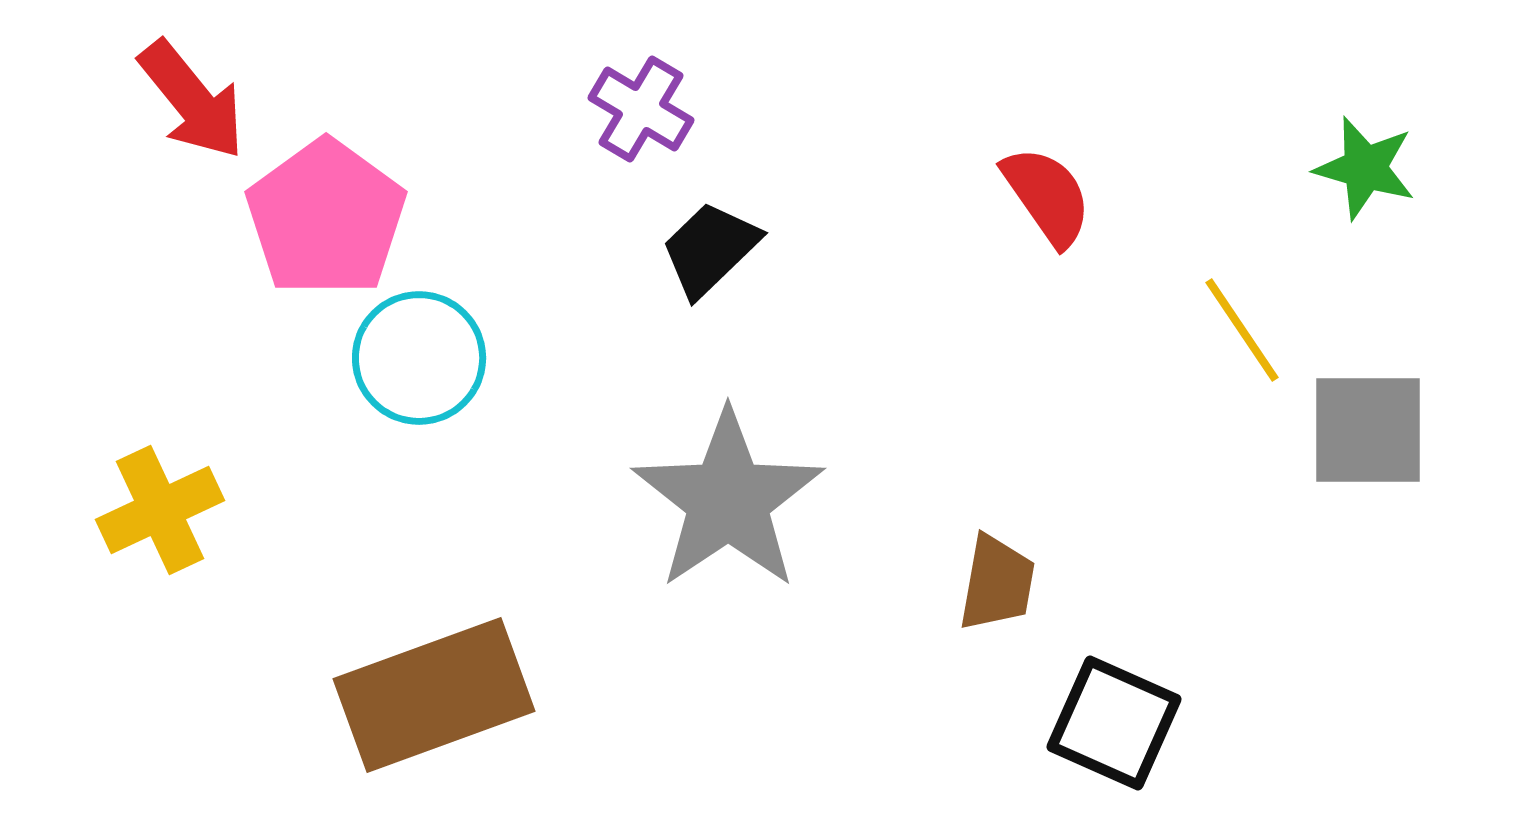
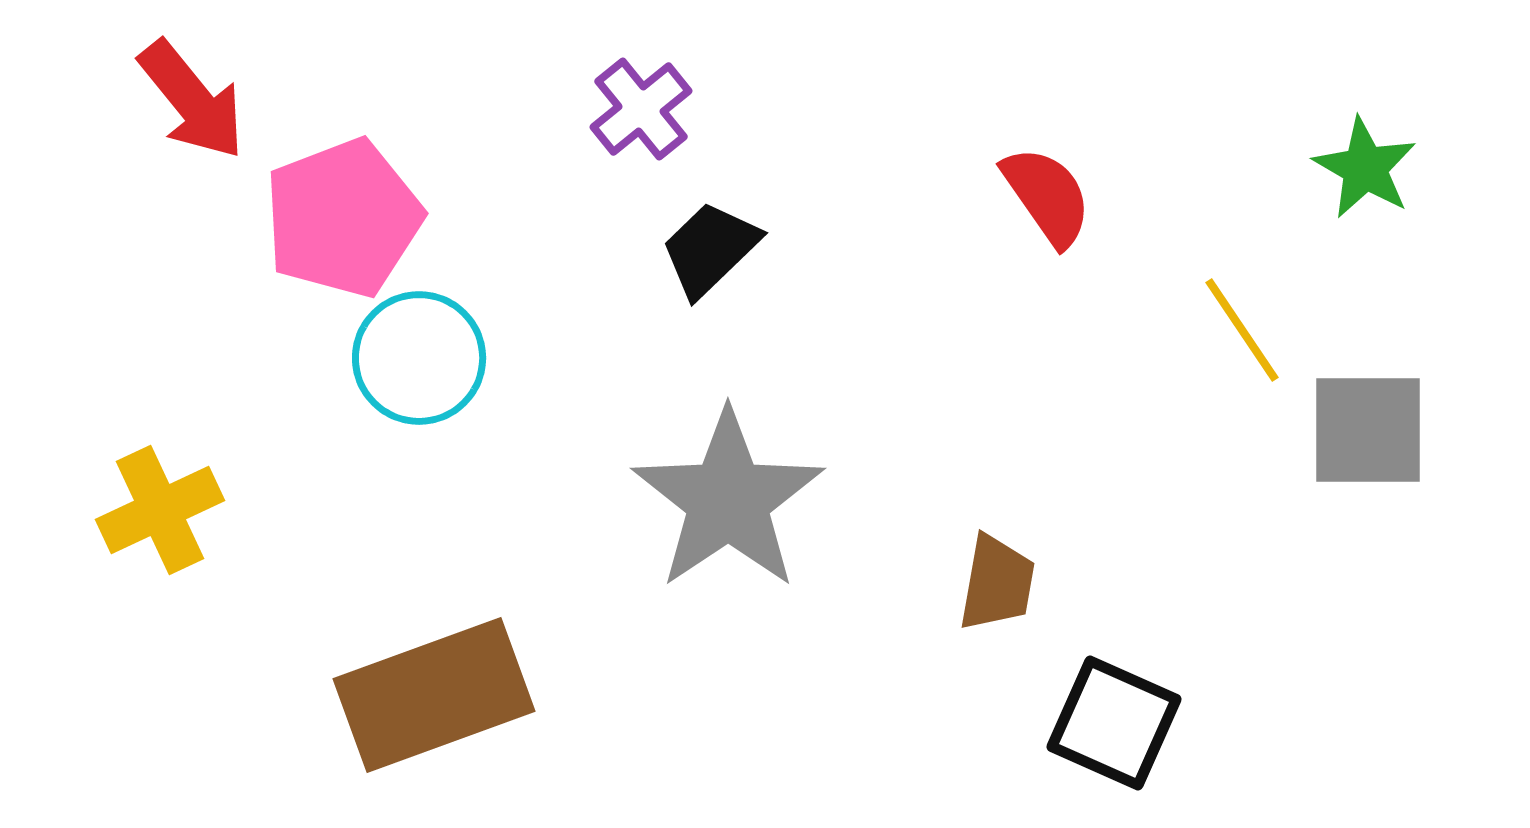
purple cross: rotated 20 degrees clockwise
green star: rotated 14 degrees clockwise
pink pentagon: moved 17 px right; rotated 15 degrees clockwise
